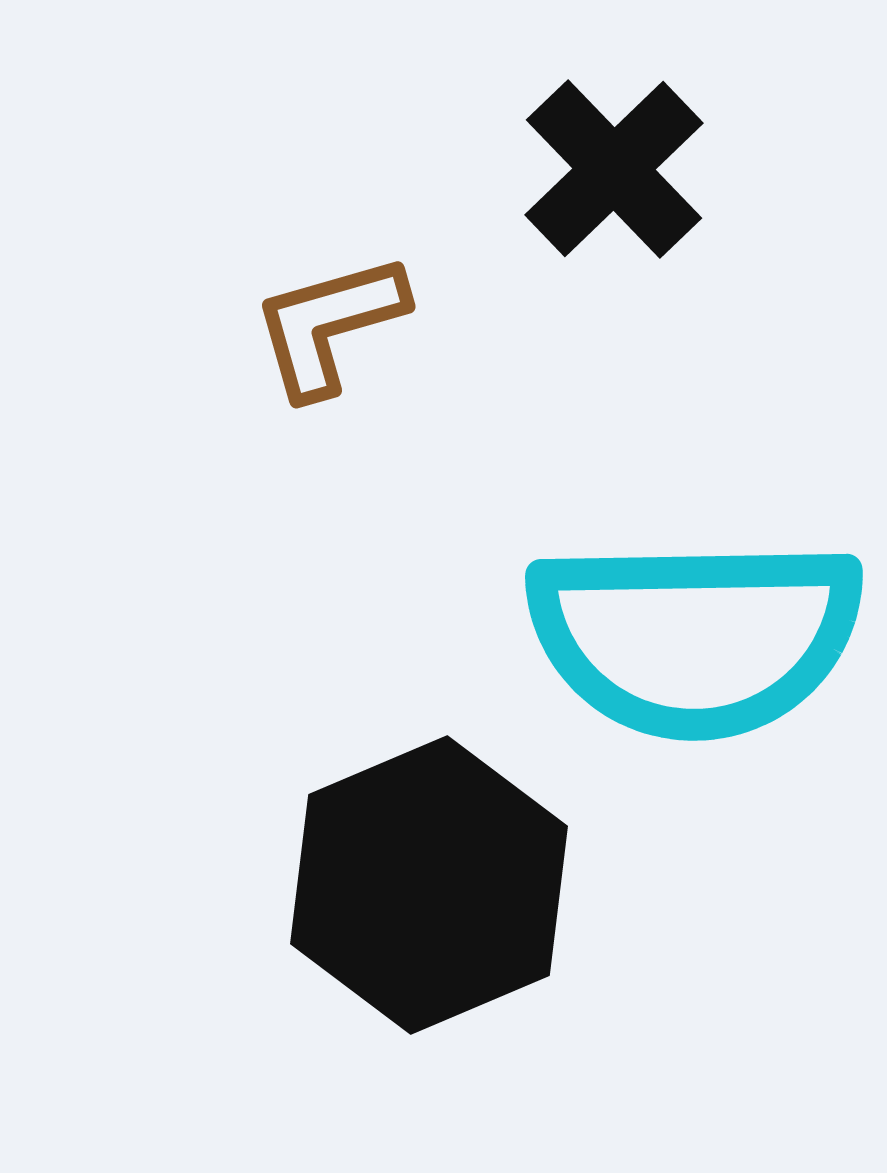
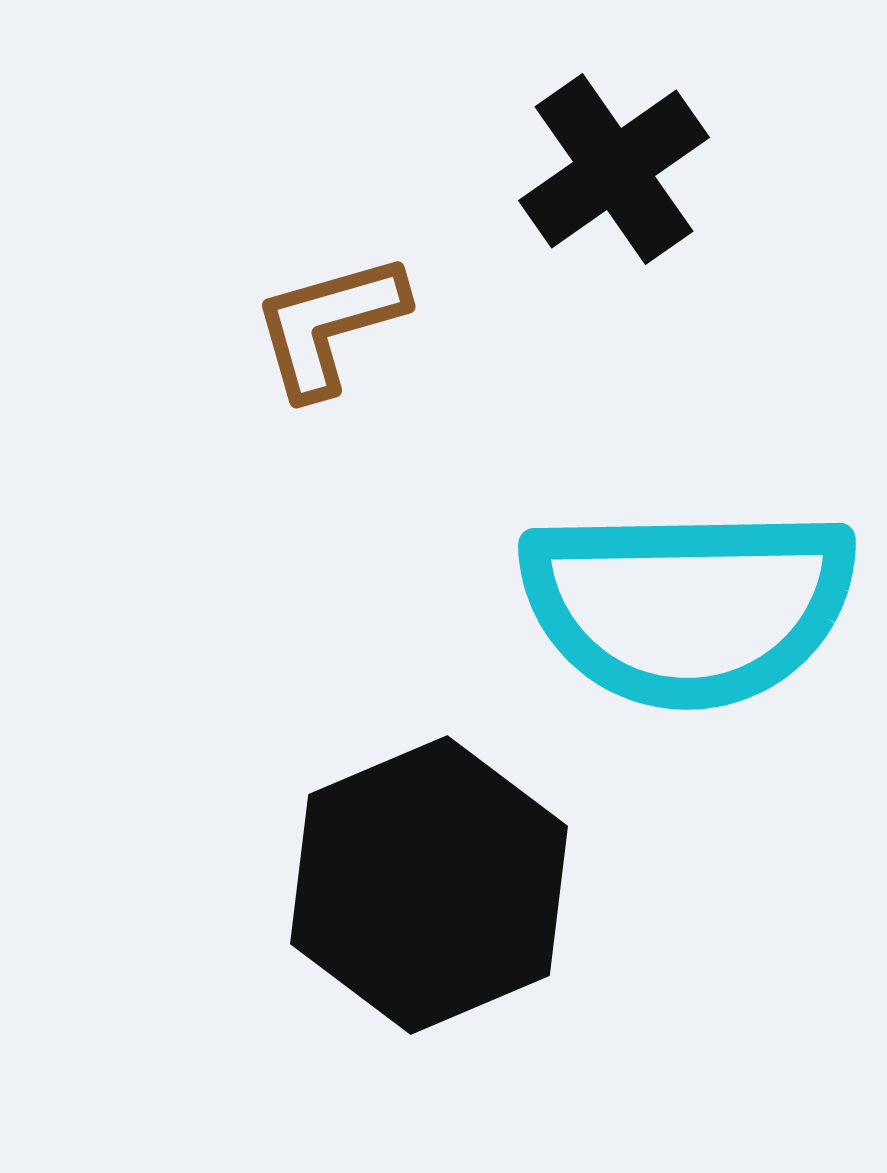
black cross: rotated 9 degrees clockwise
cyan semicircle: moved 7 px left, 31 px up
